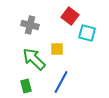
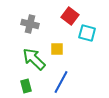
gray cross: moved 1 px up
